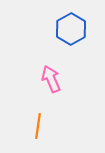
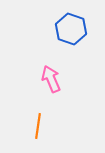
blue hexagon: rotated 12 degrees counterclockwise
